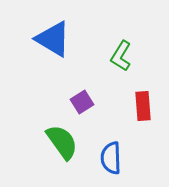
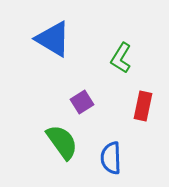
green L-shape: moved 2 px down
red rectangle: rotated 16 degrees clockwise
